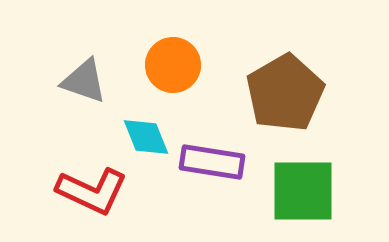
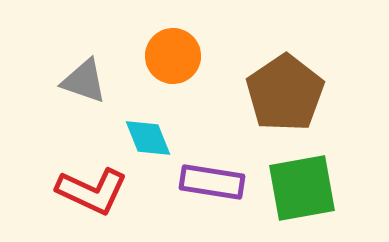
orange circle: moved 9 px up
brown pentagon: rotated 4 degrees counterclockwise
cyan diamond: moved 2 px right, 1 px down
purple rectangle: moved 20 px down
green square: moved 1 px left, 3 px up; rotated 10 degrees counterclockwise
